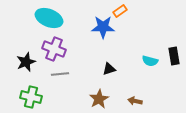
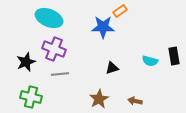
black triangle: moved 3 px right, 1 px up
